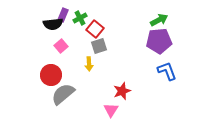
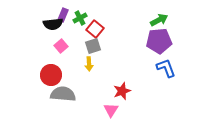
gray square: moved 6 px left
blue L-shape: moved 1 px left, 3 px up
gray semicircle: rotated 45 degrees clockwise
